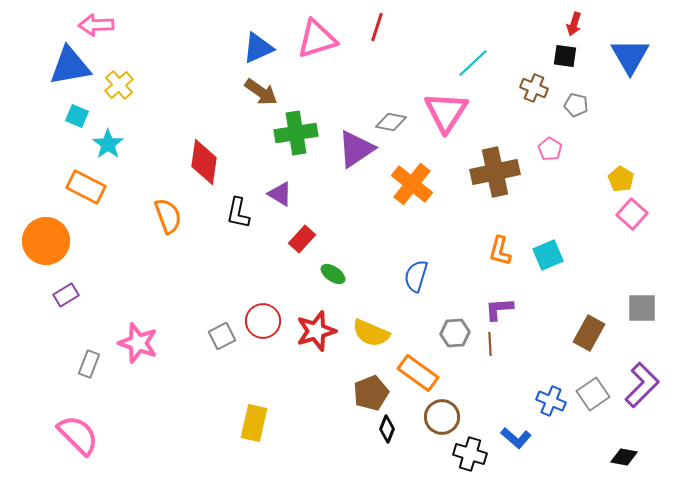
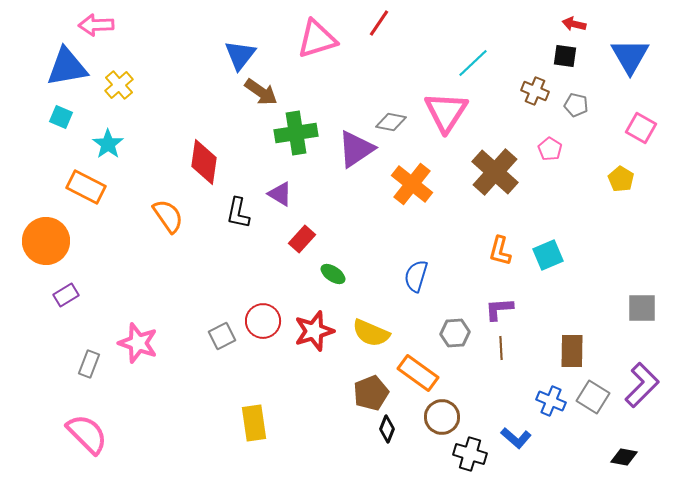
red arrow at (574, 24): rotated 85 degrees clockwise
red line at (377, 27): moved 2 px right, 4 px up; rotated 16 degrees clockwise
blue triangle at (258, 48): moved 18 px left, 7 px down; rotated 28 degrees counterclockwise
blue triangle at (70, 66): moved 3 px left, 1 px down
brown cross at (534, 88): moved 1 px right, 3 px down
cyan square at (77, 116): moved 16 px left, 1 px down
brown cross at (495, 172): rotated 36 degrees counterclockwise
pink square at (632, 214): moved 9 px right, 86 px up; rotated 12 degrees counterclockwise
orange semicircle at (168, 216): rotated 15 degrees counterclockwise
red star at (316, 331): moved 2 px left
brown rectangle at (589, 333): moved 17 px left, 18 px down; rotated 28 degrees counterclockwise
brown line at (490, 344): moved 11 px right, 4 px down
gray square at (593, 394): moved 3 px down; rotated 24 degrees counterclockwise
yellow rectangle at (254, 423): rotated 21 degrees counterclockwise
pink semicircle at (78, 435): moved 9 px right, 1 px up
